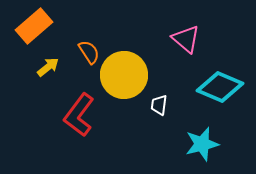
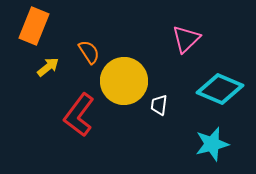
orange rectangle: rotated 27 degrees counterclockwise
pink triangle: rotated 36 degrees clockwise
yellow circle: moved 6 px down
cyan diamond: moved 2 px down
cyan star: moved 10 px right
